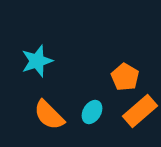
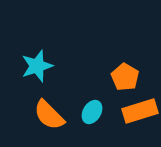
cyan star: moved 5 px down
orange rectangle: rotated 24 degrees clockwise
